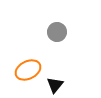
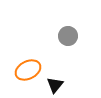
gray circle: moved 11 px right, 4 px down
